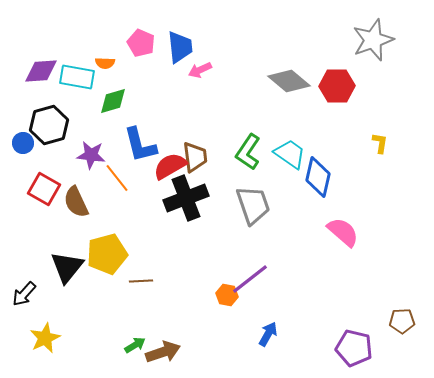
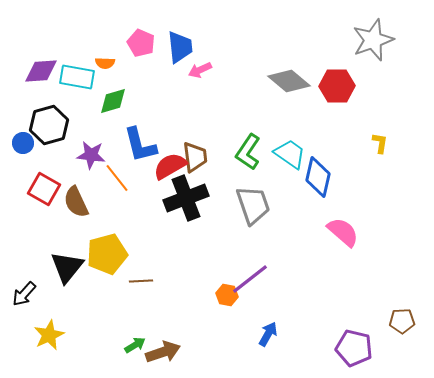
yellow star: moved 4 px right, 3 px up
